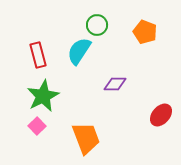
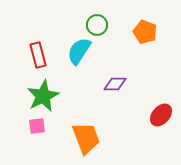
pink square: rotated 36 degrees clockwise
